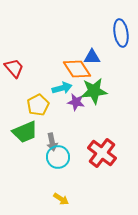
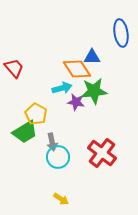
yellow pentagon: moved 2 px left, 9 px down; rotated 15 degrees counterclockwise
green trapezoid: rotated 8 degrees counterclockwise
